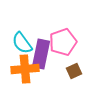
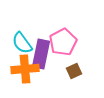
pink pentagon: rotated 8 degrees counterclockwise
